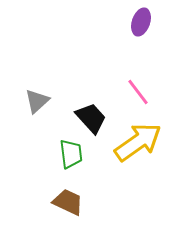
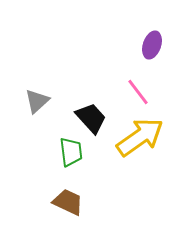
purple ellipse: moved 11 px right, 23 px down
yellow arrow: moved 2 px right, 5 px up
green trapezoid: moved 2 px up
